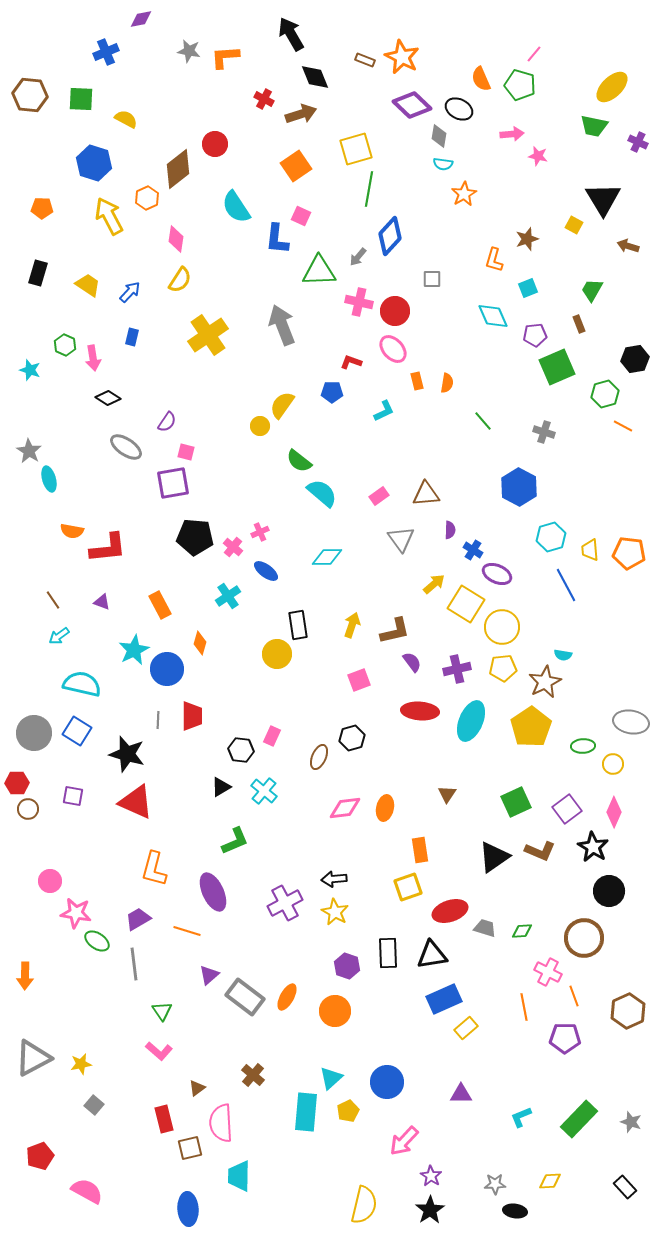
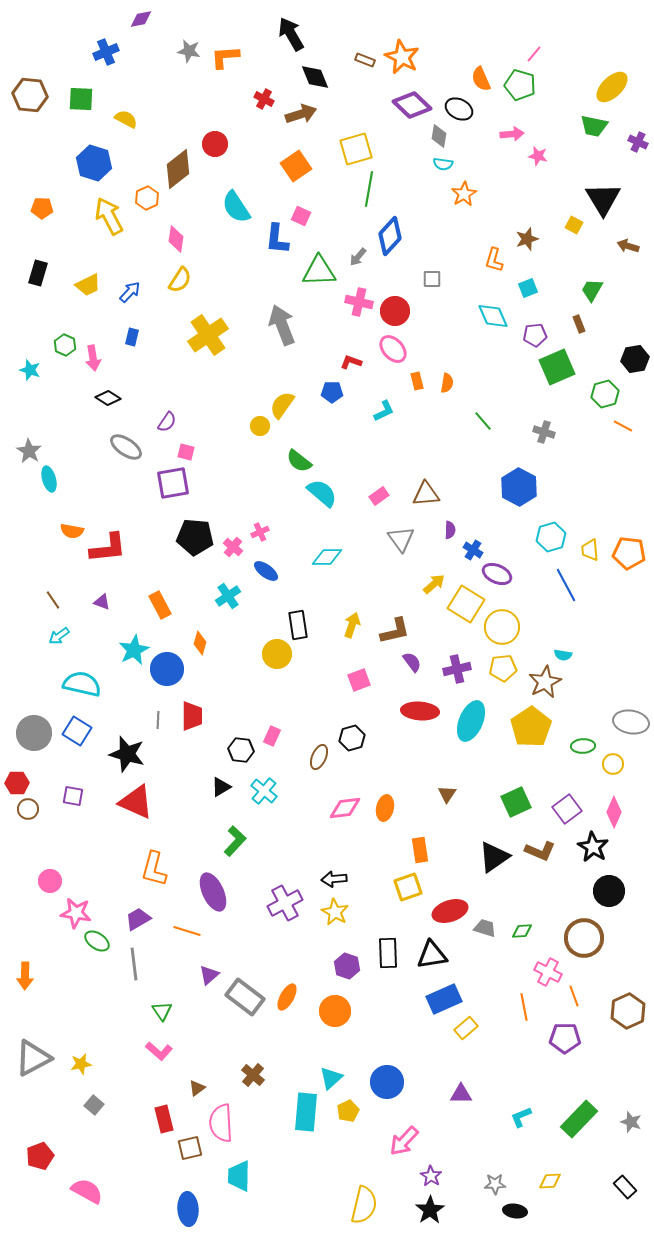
yellow trapezoid at (88, 285): rotated 120 degrees clockwise
green L-shape at (235, 841): rotated 24 degrees counterclockwise
